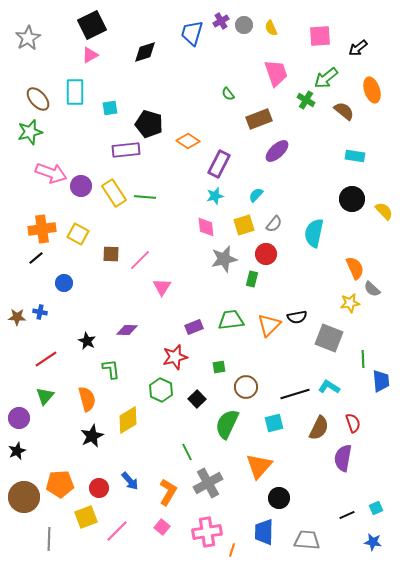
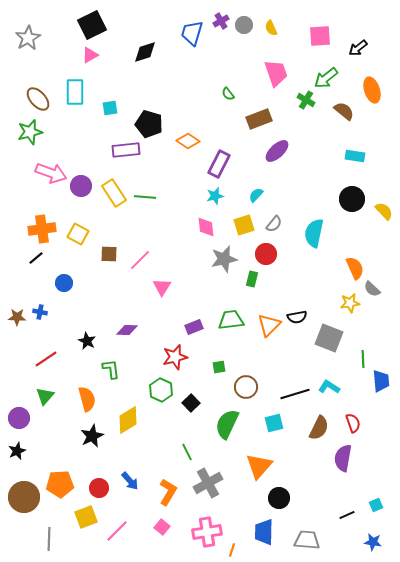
brown square at (111, 254): moved 2 px left
black square at (197, 399): moved 6 px left, 4 px down
cyan square at (376, 508): moved 3 px up
